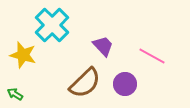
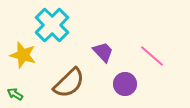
purple trapezoid: moved 6 px down
pink line: rotated 12 degrees clockwise
brown semicircle: moved 16 px left
